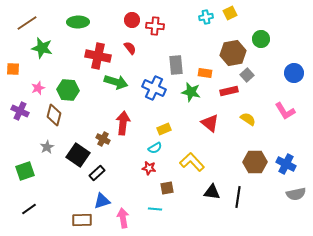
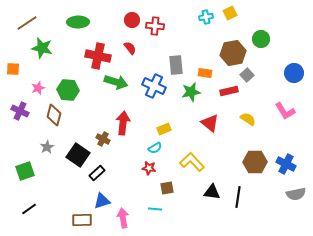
blue cross at (154, 88): moved 2 px up
green star at (191, 92): rotated 24 degrees counterclockwise
